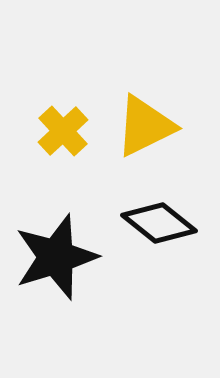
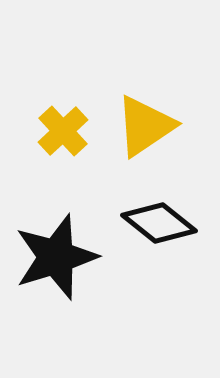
yellow triangle: rotated 8 degrees counterclockwise
